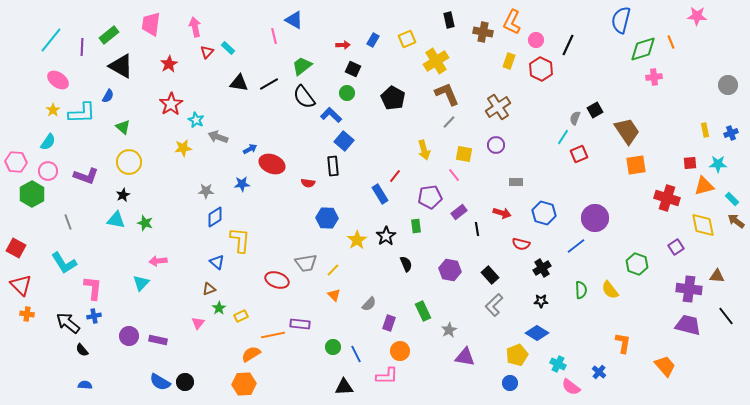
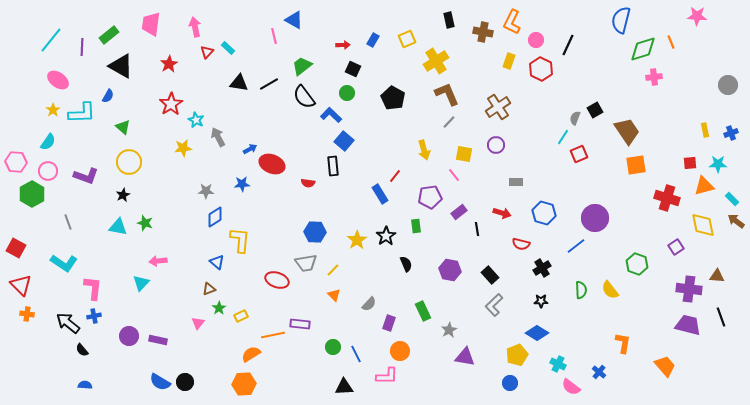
gray arrow at (218, 137): rotated 42 degrees clockwise
blue hexagon at (327, 218): moved 12 px left, 14 px down
cyan triangle at (116, 220): moved 2 px right, 7 px down
cyan L-shape at (64, 263): rotated 24 degrees counterclockwise
black line at (726, 316): moved 5 px left, 1 px down; rotated 18 degrees clockwise
